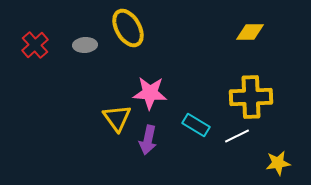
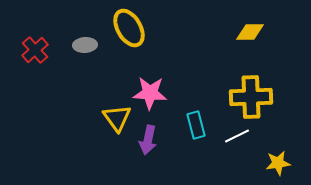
yellow ellipse: moved 1 px right
red cross: moved 5 px down
cyan rectangle: rotated 44 degrees clockwise
